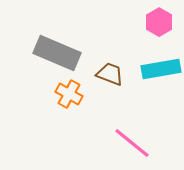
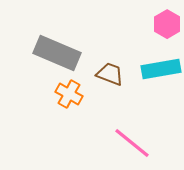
pink hexagon: moved 8 px right, 2 px down
